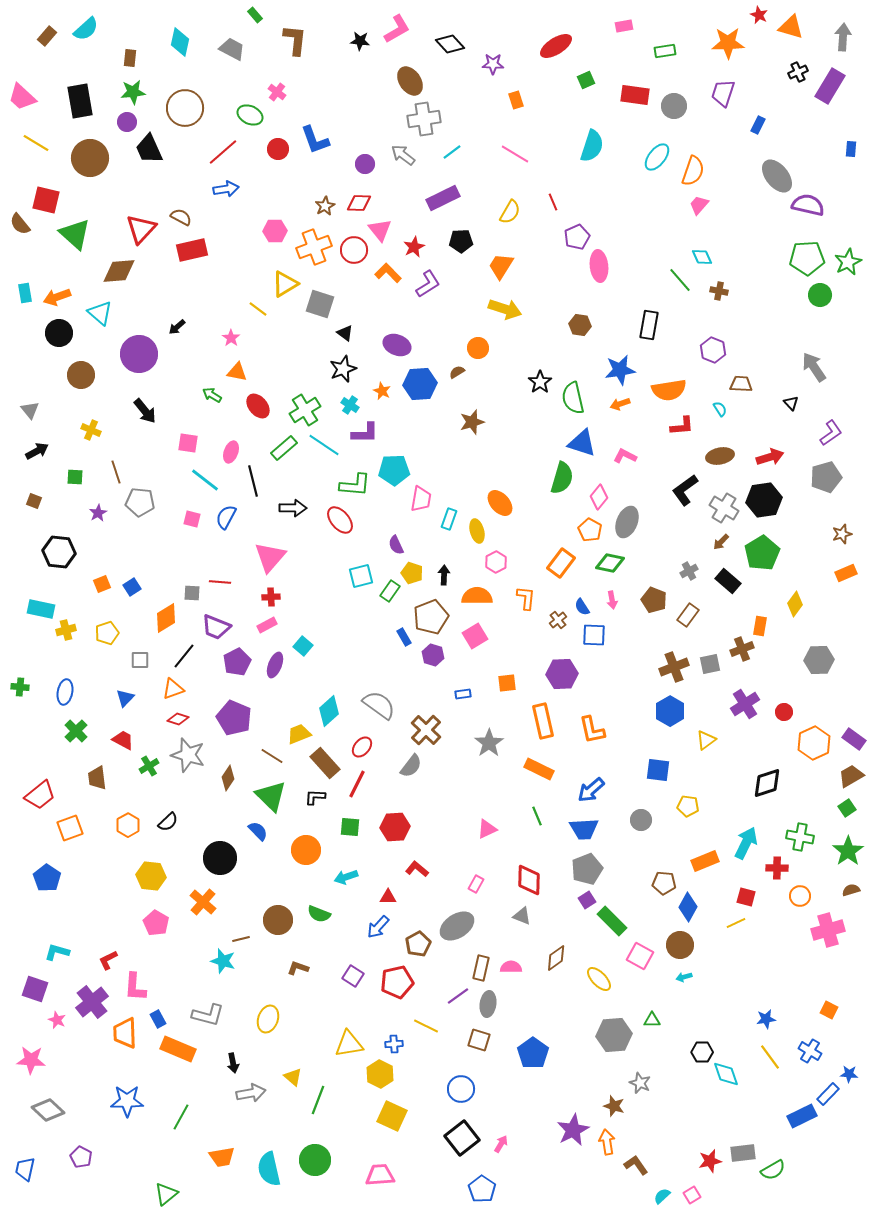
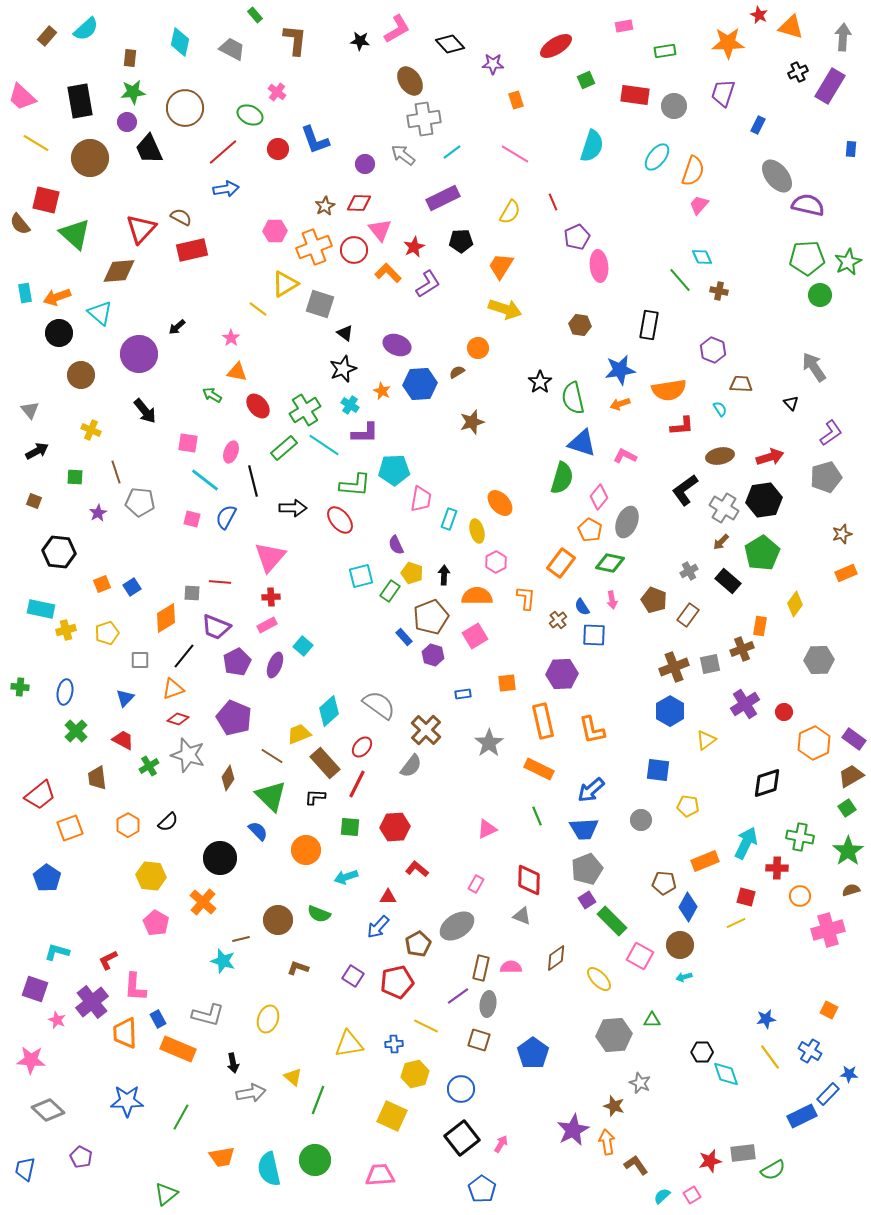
blue rectangle at (404, 637): rotated 12 degrees counterclockwise
yellow hexagon at (380, 1074): moved 35 px right; rotated 20 degrees clockwise
